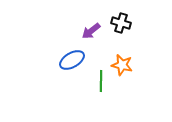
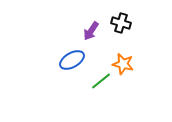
purple arrow: rotated 18 degrees counterclockwise
orange star: moved 1 px right, 1 px up
green line: rotated 50 degrees clockwise
